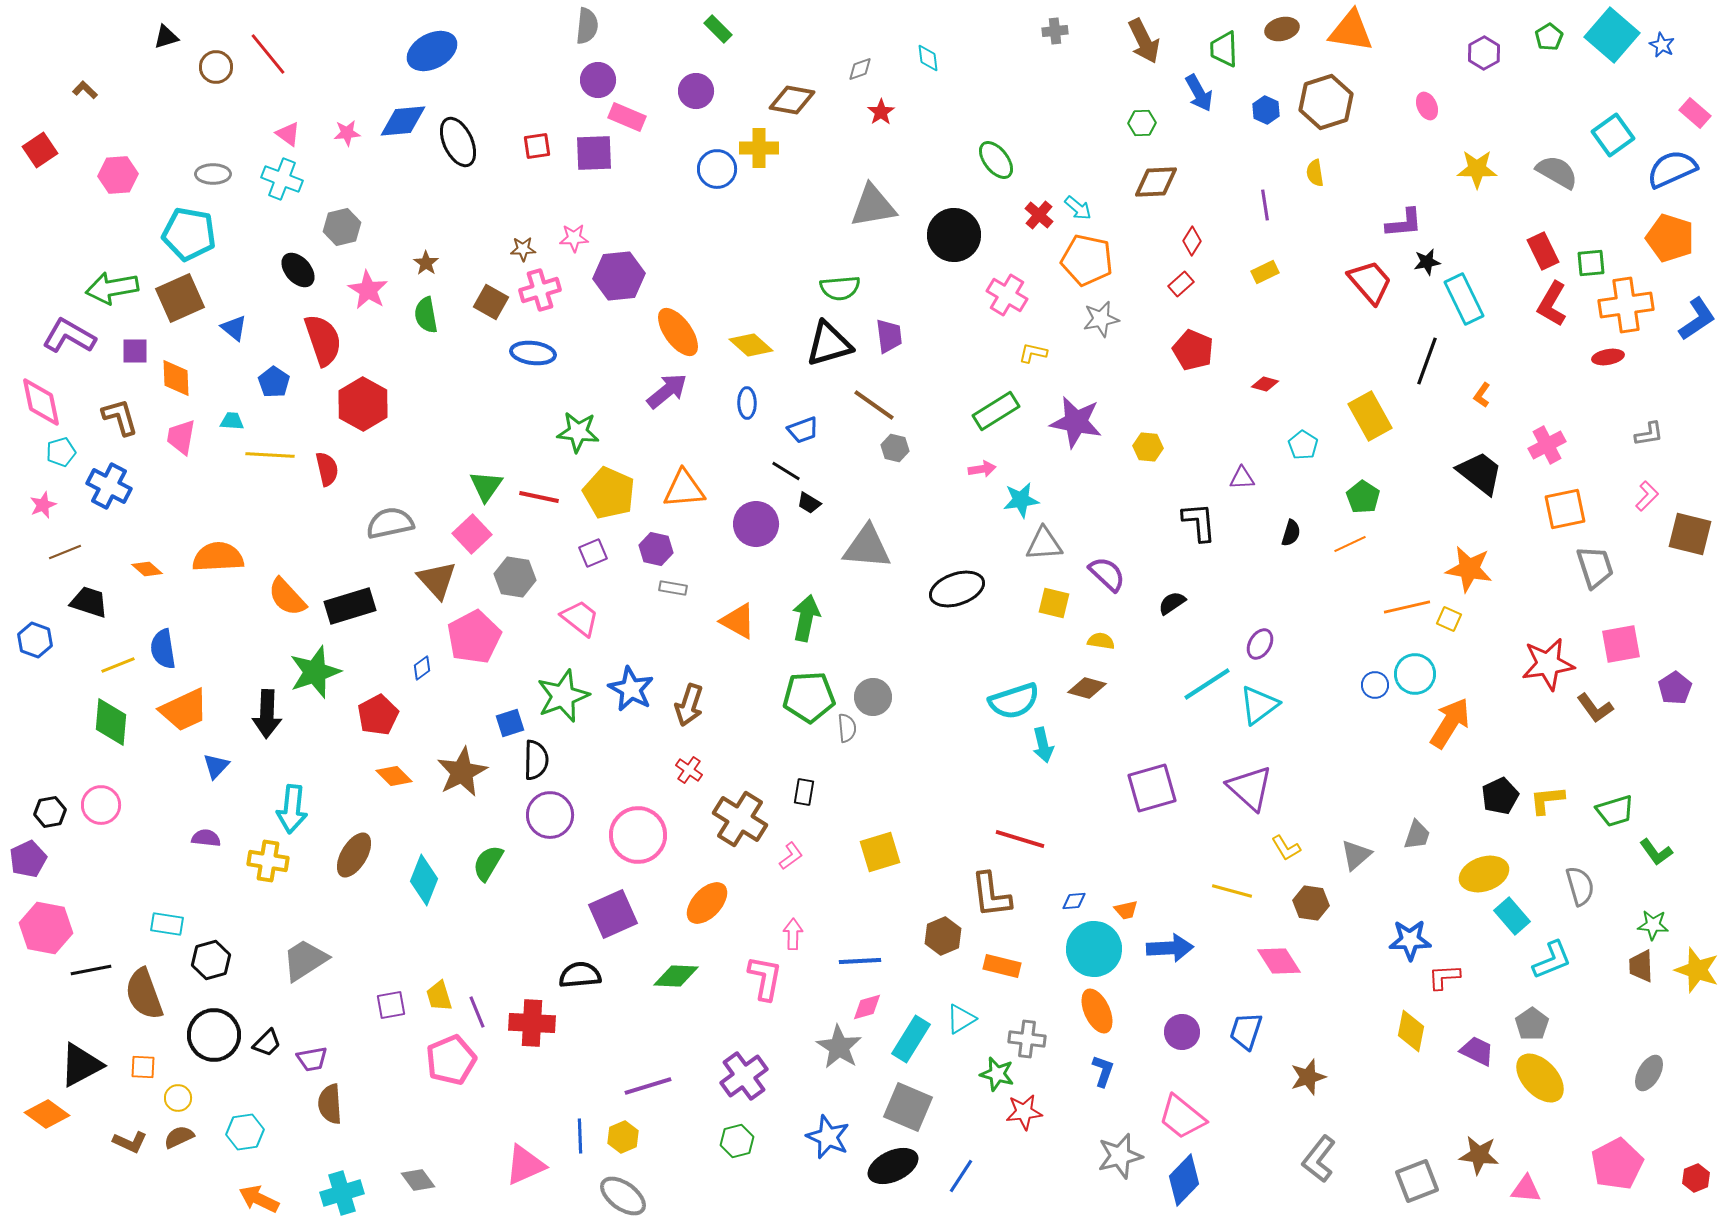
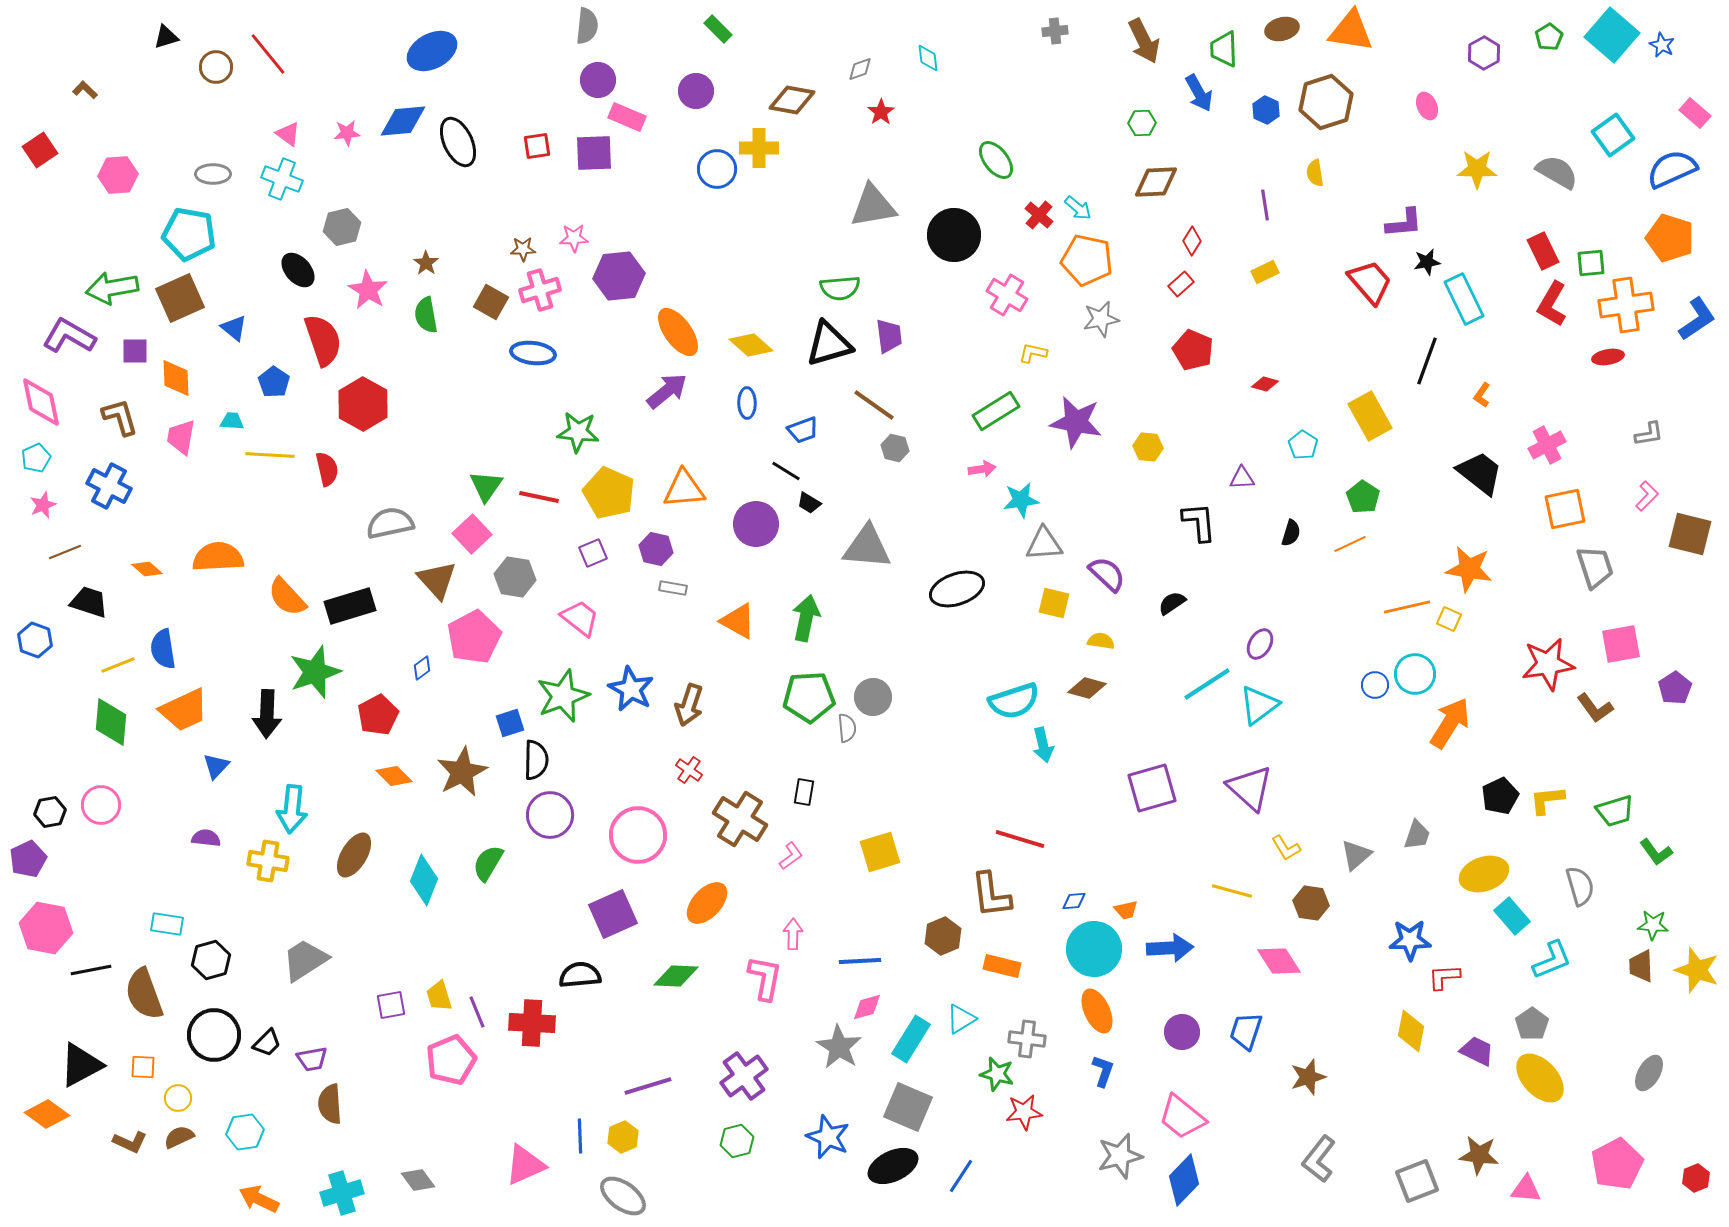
cyan pentagon at (61, 452): moved 25 px left, 6 px down; rotated 8 degrees counterclockwise
